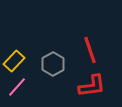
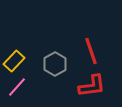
red line: moved 1 px right, 1 px down
gray hexagon: moved 2 px right
